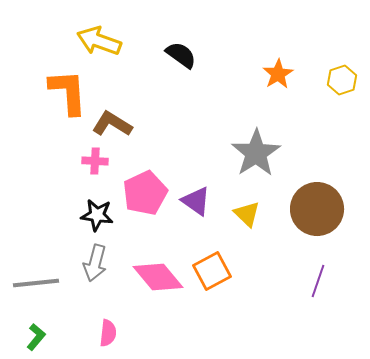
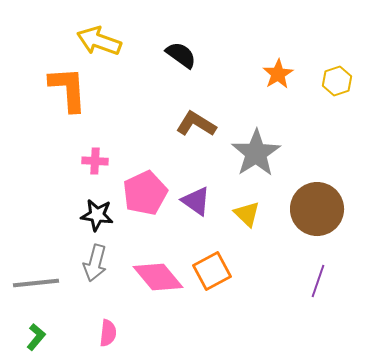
yellow hexagon: moved 5 px left, 1 px down
orange L-shape: moved 3 px up
brown L-shape: moved 84 px right
